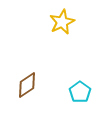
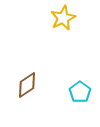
yellow star: moved 1 px right, 4 px up
